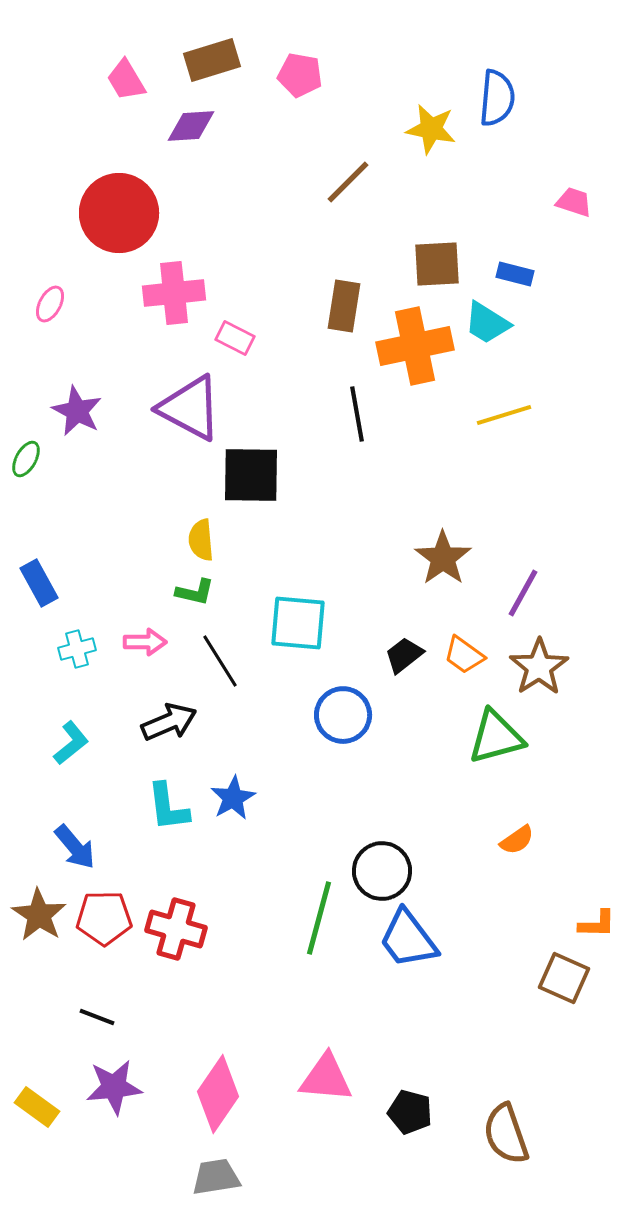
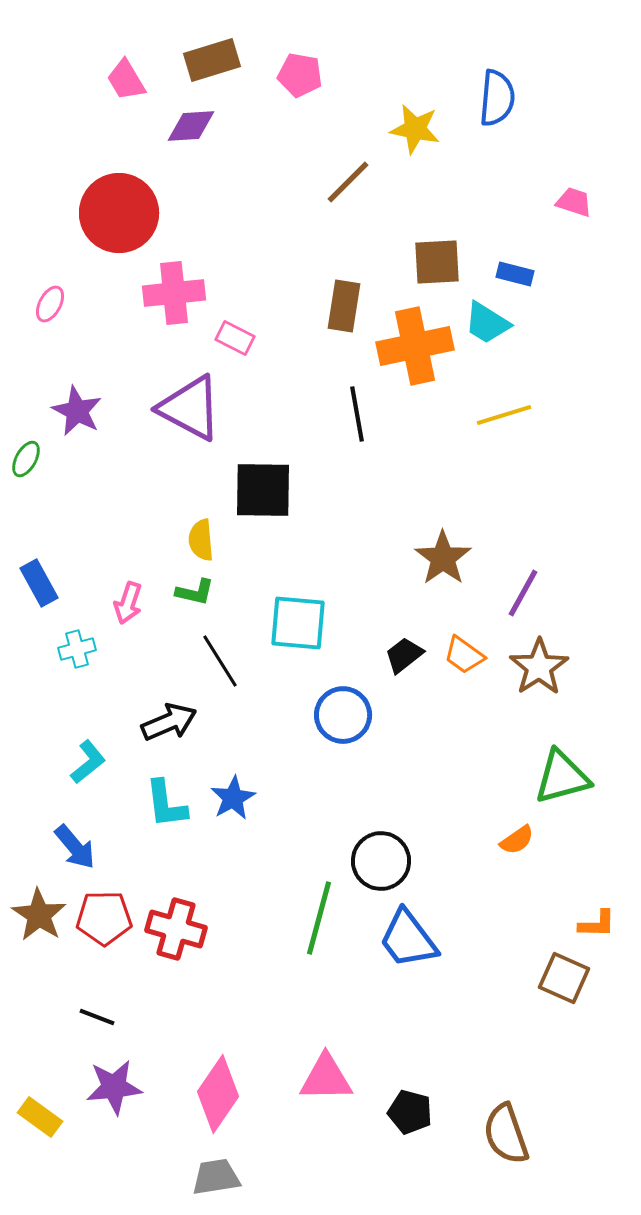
yellow star at (431, 129): moved 16 px left
brown square at (437, 264): moved 2 px up
black square at (251, 475): moved 12 px right, 15 px down
pink arrow at (145, 642): moved 17 px left, 39 px up; rotated 108 degrees clockwise
green triangle at (496, 737): moved 66 px right, 40 px down
cyan L-shape at (71, 743): moved 17 px right, 19 px down
cyan L-shape at (168, 807): moved 2 px left, 3 px up
black circle at (382, 871): moved 1 px left, 10 px up
pink triangle at (326, 1078): rotated 6 degrees counterclockwise
yellow rectangle at (37, 1107): moved 3 px right, 10 px down
